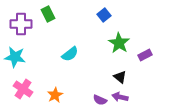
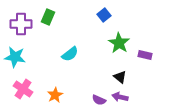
green rectangle: moved 3 px down; rotated 49 degrees clockwise
purple rectangle: rotated 40 degrees clockwise
purple semicircle: moved 1 px left
